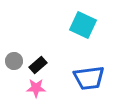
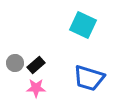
gray circle: moved 1 px right, 2 px down
black rectangle: moved 2 px left
blue trapezoid: rotated 24 degrees clockwise
